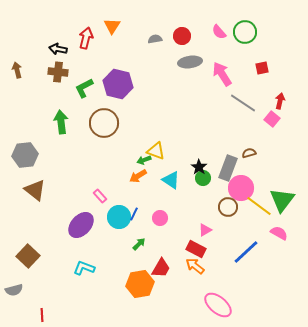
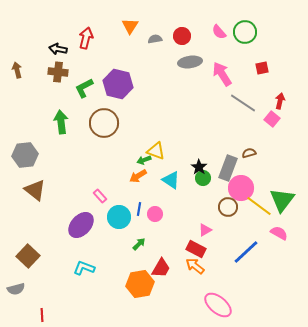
orange triangle at (112, 26): moved 18 px right
blue line at (134, 214): moved 5 px right, 5 px up; rotated 16 degrees counterclockwise
pink circle at (160, 218): moved 5 px left, 4 px up
gray semicircle at (14, 290): moved 2 px right, 1 px up
